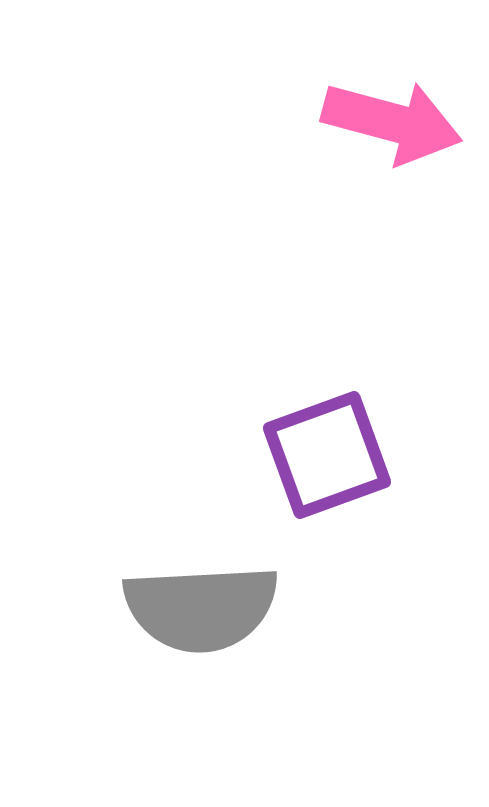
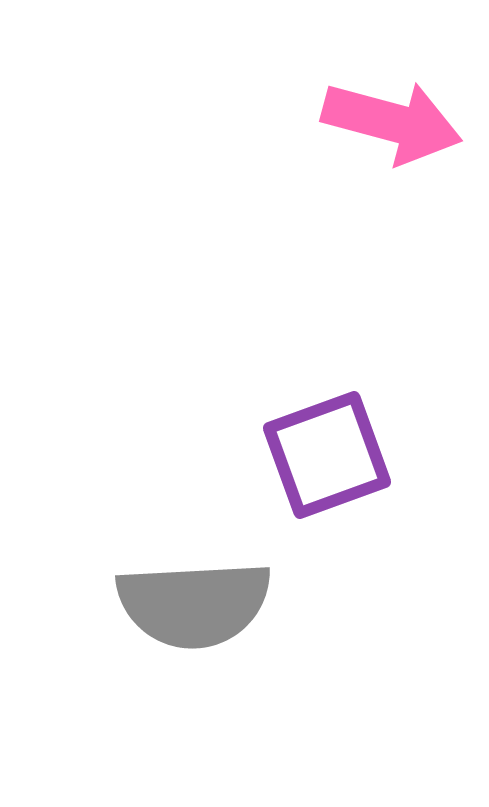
gray semicircle: moved 7 px left, 4 px up
